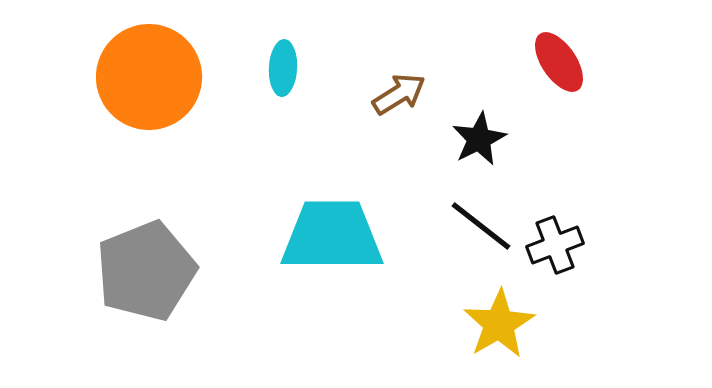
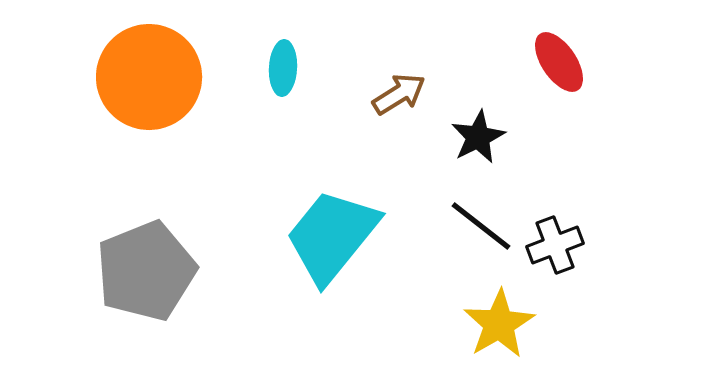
black star: moved 1 px left, 2 px up
cyan trapezoid: rotated 51 degrees counterclockwise
